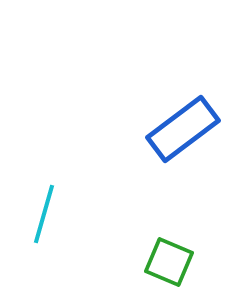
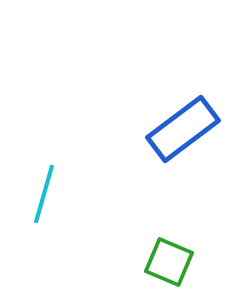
cyan line: moved 20 px up
